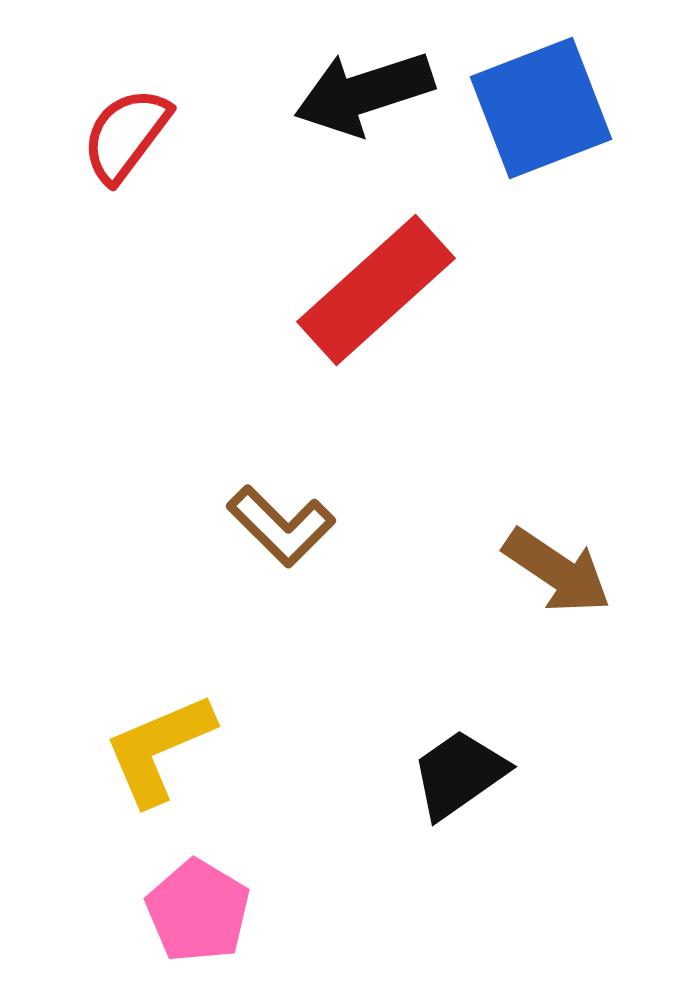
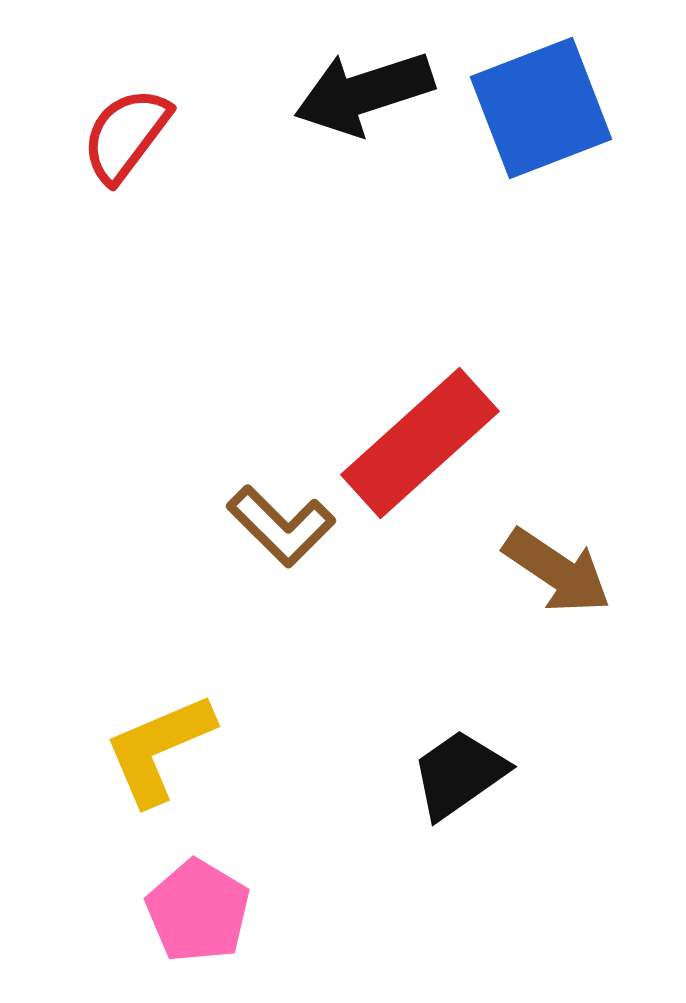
red rectangle: moved 44 px right, 153 px down
